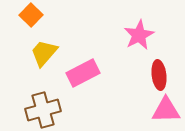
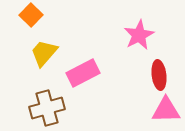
brown cross: moved 4 px right, 2 px up
